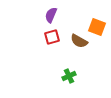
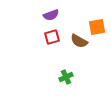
purple semicircle: rotated 133 degrees counterclockwise
orange square: rotated 30 degrees counterclockwise
green cross: moved 3 px left, 1 px down
